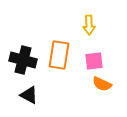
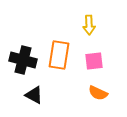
orange semicircle: moved 4 px left, 9 px down
black triangle: moved 5 px right
